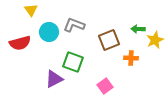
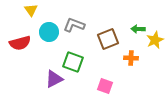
brown square: moved 1 px left, 1 px up
pink square: rotated 35 degrees counterclockwise
